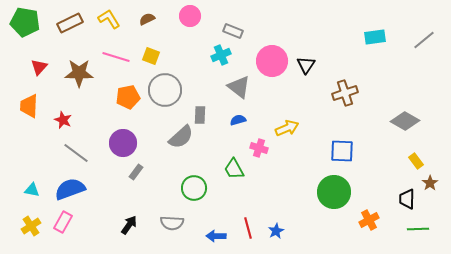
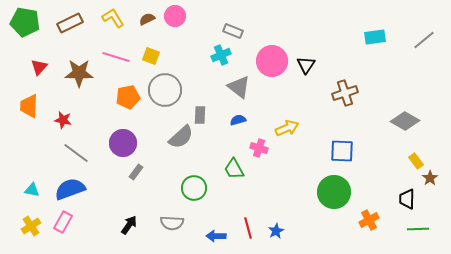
pink circle at (190, 16): moved 15 px left
yellow L-shape at (109, 19): moved 4 px right, 1 px up
red star at (63, 120): rotated 12 degrees counterclockwise
brown star at (430, 183): moved 5 px up
